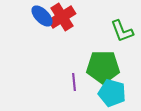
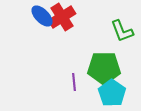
green pentagon: moved 1 px right, 1 px down
cyan pentagon: rotated 20 degrees clockwise
